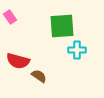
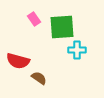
pink rectangle: moved 24 px right, 2 px down
green square: moved 1 px down
brown semicircle: moved 2 px down
